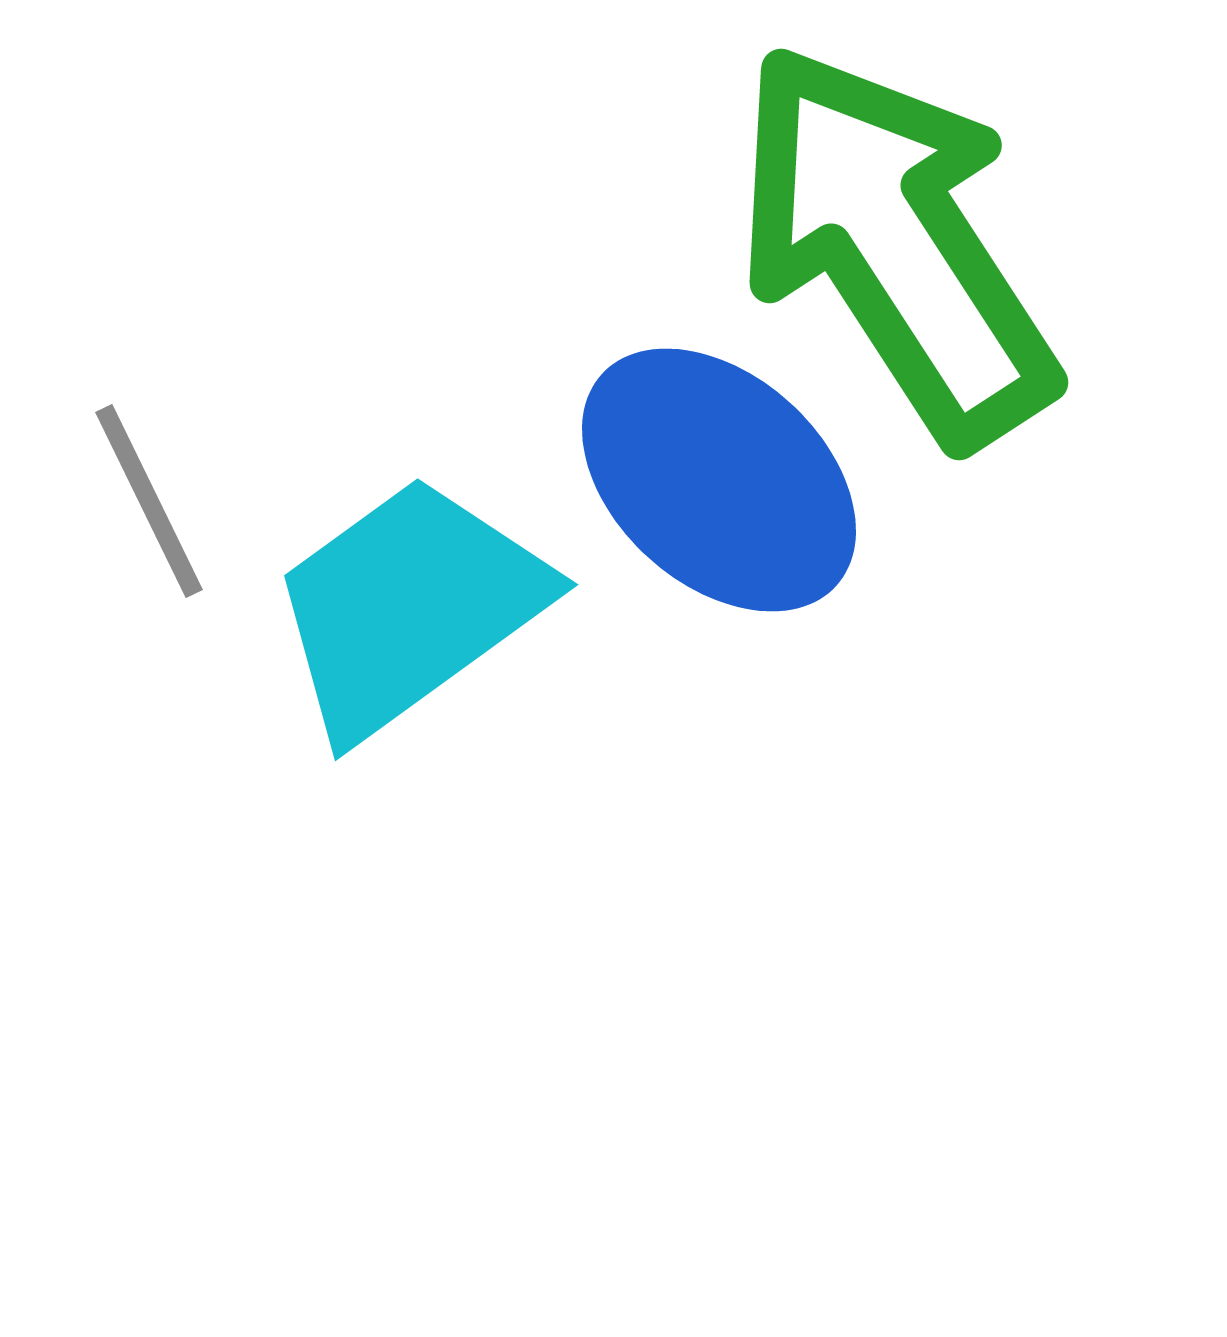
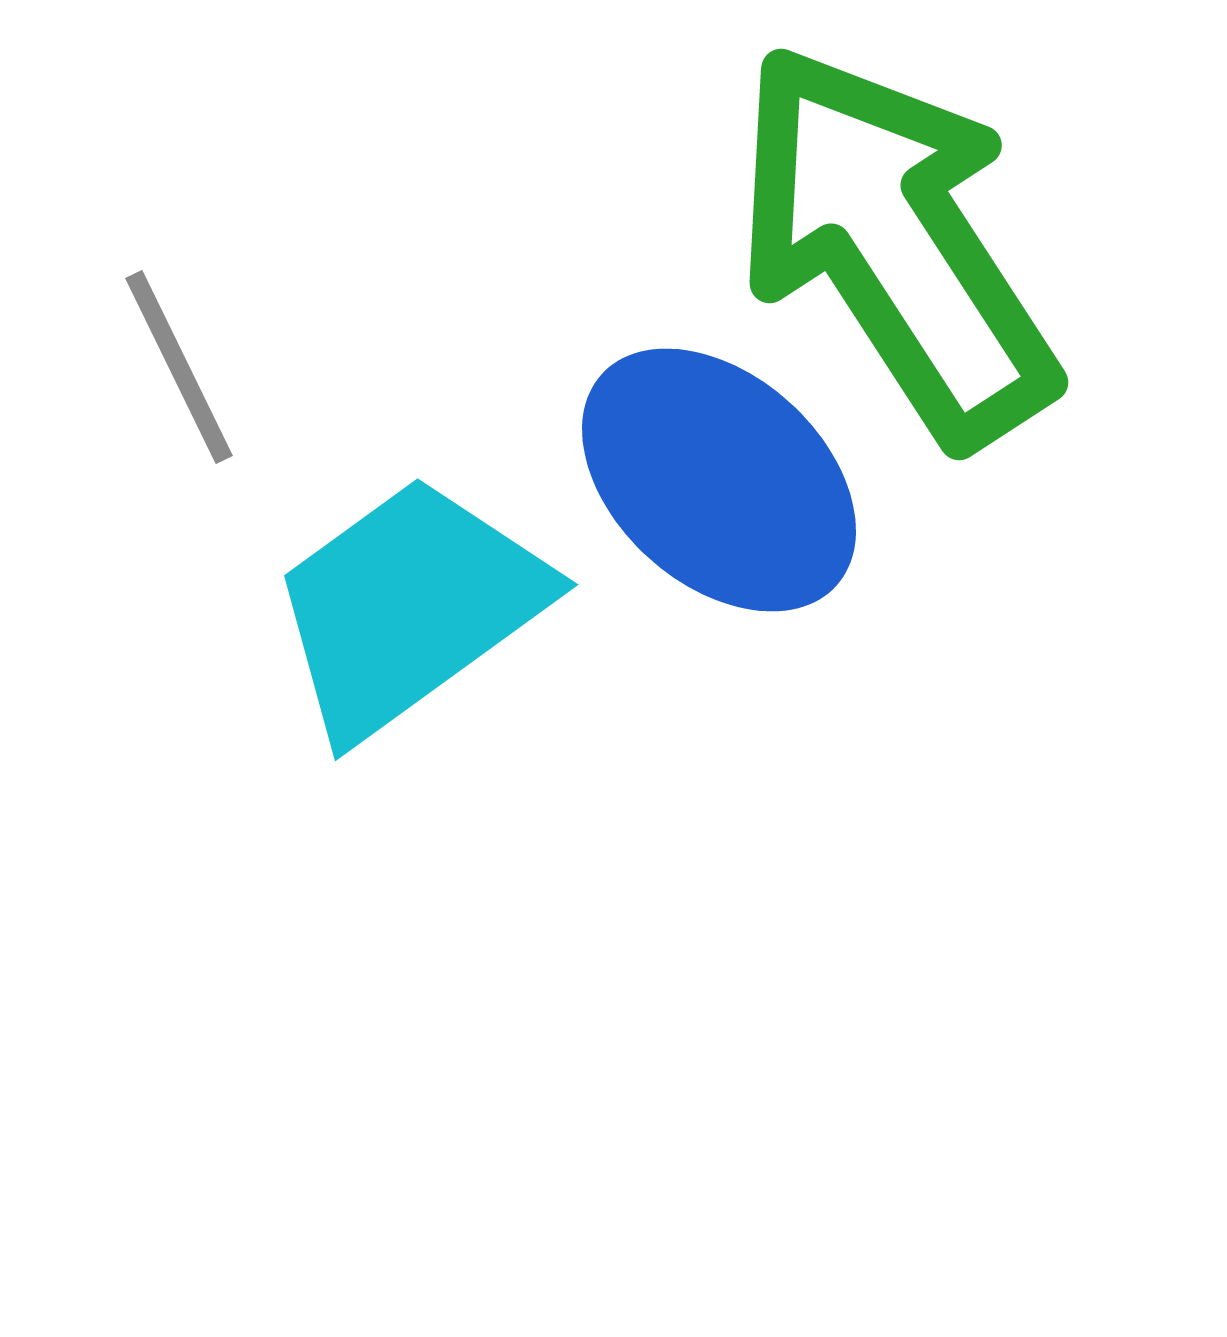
gray line: moved 30 px right, 134 px up
